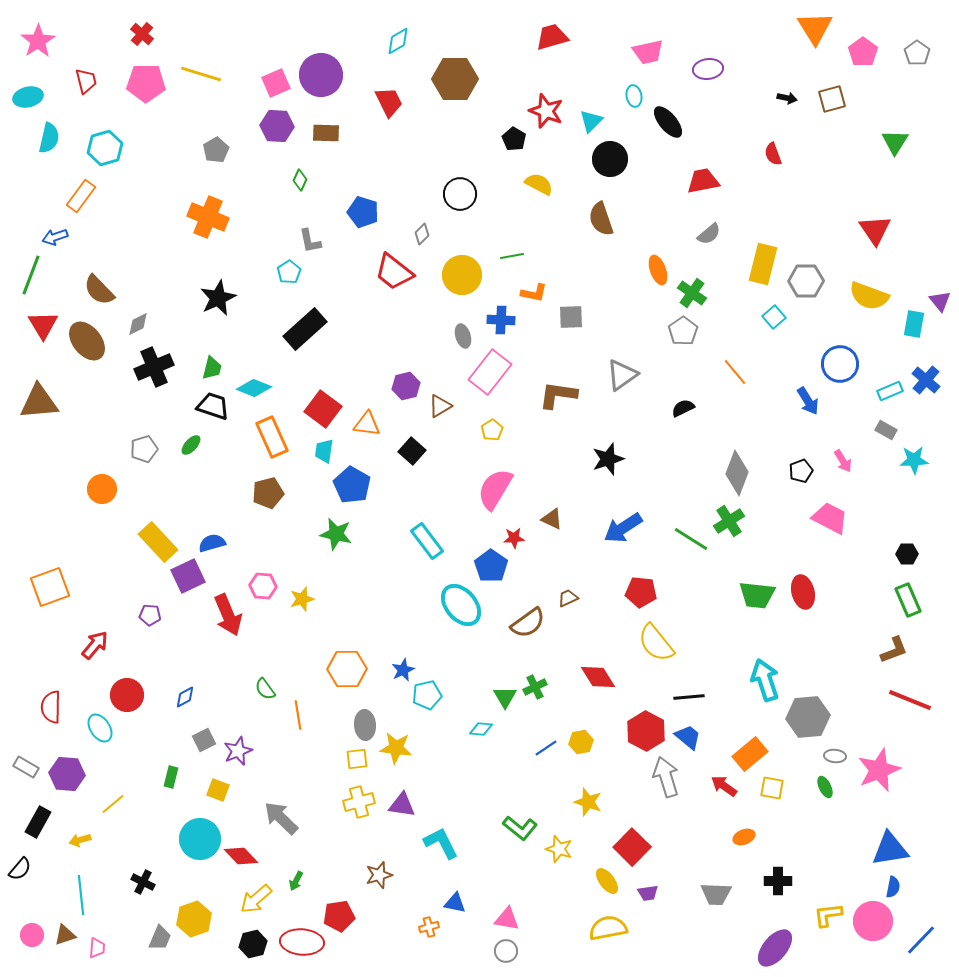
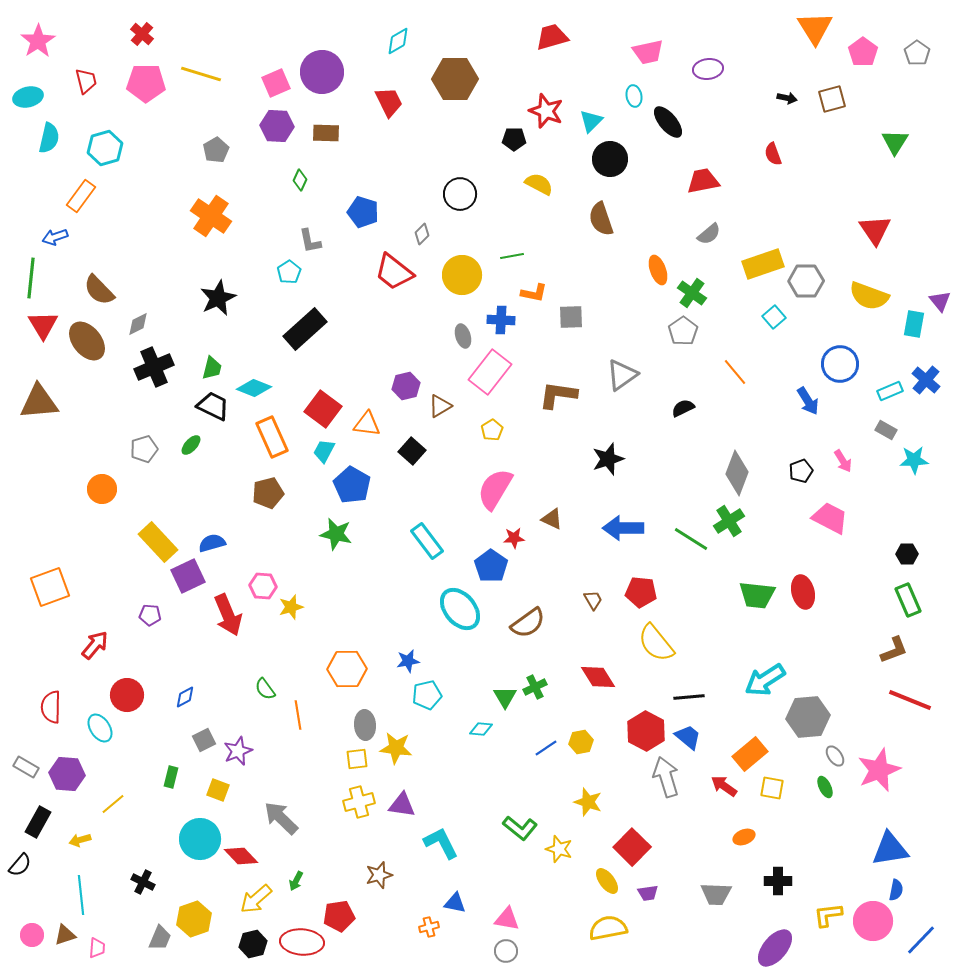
purple circle at (321, 75): moved 1 px right, 3 px up
black pentagon at (514, 139): rotated 30 degrees counterclockwise
orange cross at (208, 217): moved 3 px right, 1 px up; rotated 12 degrees clockwise
yellow rectangle at (763, 264): rotated 57 degrees clockwise
green line at (31, 275): moved 3 px down; rotated 15 degrees counterclockwise
black trapezoid at (213, 406): rotated 8 degrees clockwise
cyan trapezoid at (324, 451): rotated 20 degrees clockwise
blue arrow at (623, 528): rotated 33 degrees clockwise
brown trapezoid at (568, 598): moved 25 px right, 2 px down; rotated 85 degrees clockwise
yellow star at (302, 599): moved 11 px left, 8 px down
cyan ellipse at (461, 605): moved 1 px left, 4 px down
blue star at (403, 670): moved 5 px right, 9 px up; rotated 15 degrees clockwise
cyan arrow at (765, 680): rotated 105 degrees counterclockwise
gray ellipse at (835, 756): rotated 50 degrees clockwise
black semicircle at (20, 869): moved 4 px up
blue semicircle at (893, 887): moved 3 px right, 3 px down
